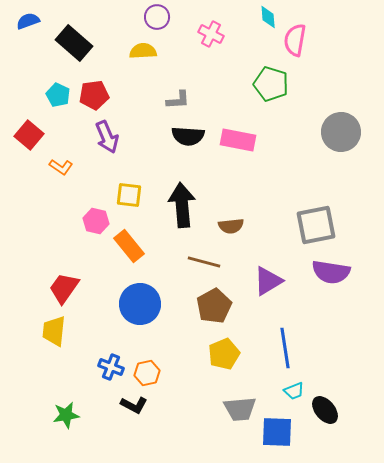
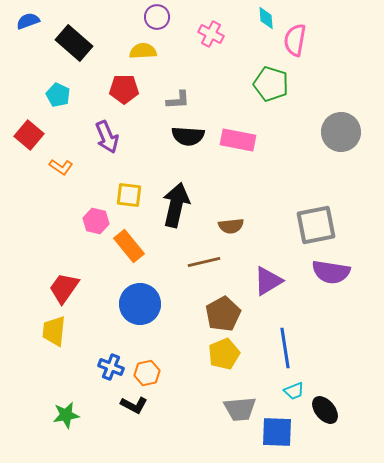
cyan diamond: moved 2 px left, 1 px down
red pentagon: moved 30 px right, 6 px up; rotated 8 degrees clockwise
black arrow: moved 6 px left; rotated 18 degrees clockwise
brown line: rotated 28 degrees counterclockwise
brown pentagon: moved 9 px right, 8 px down
